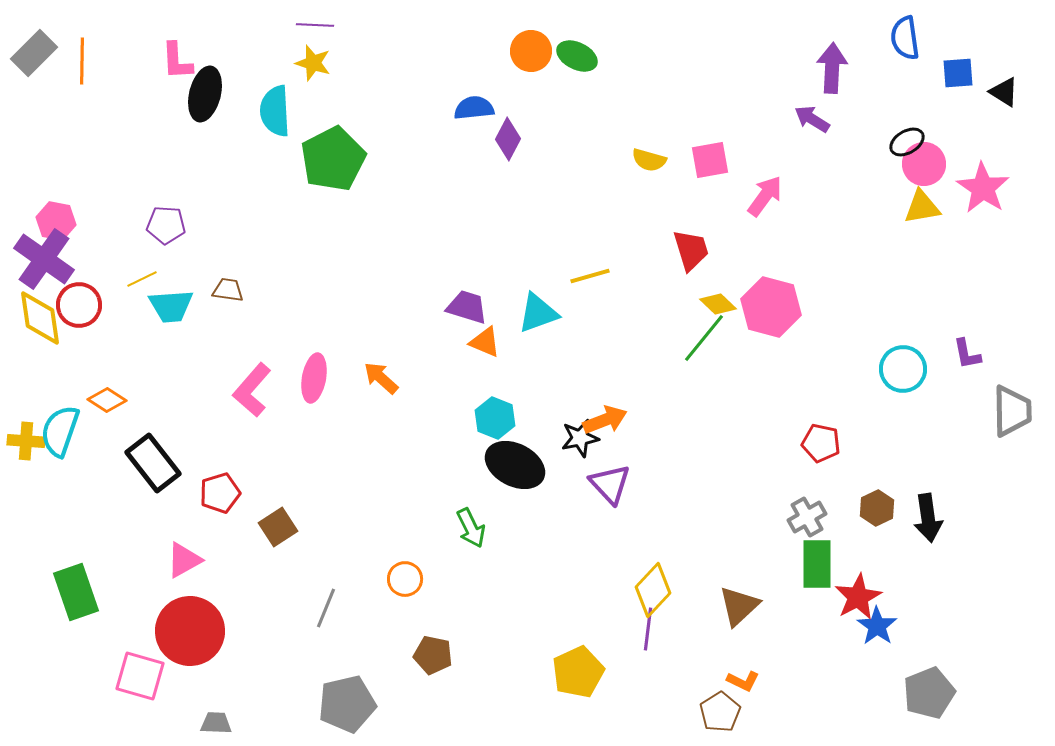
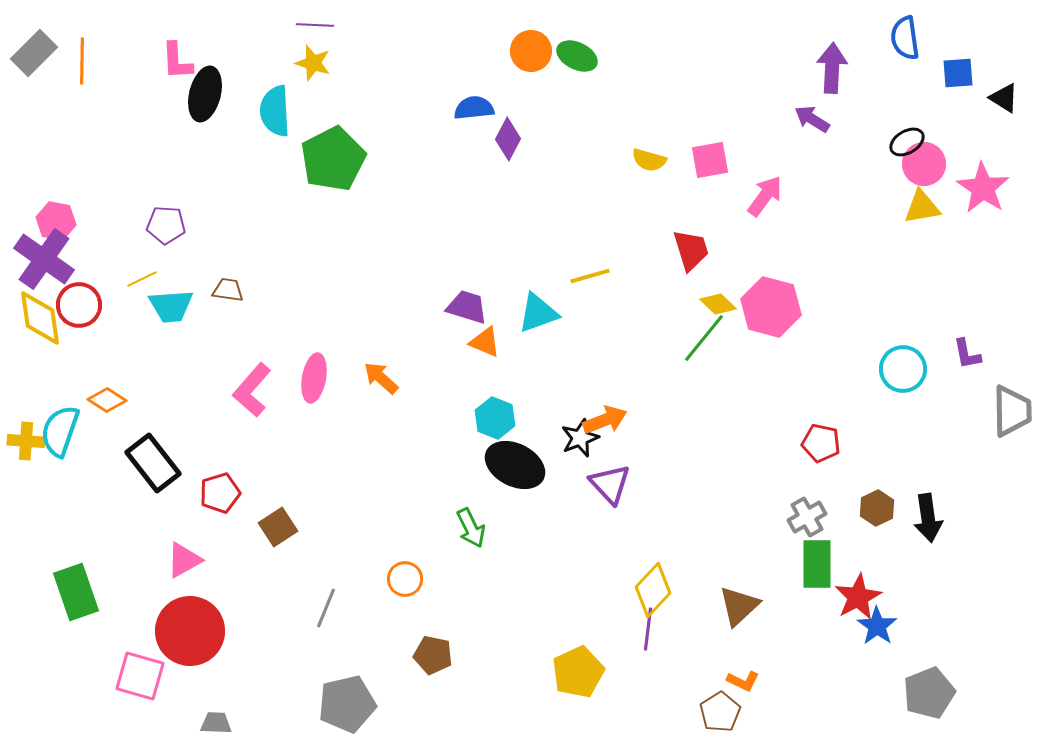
black triangle at (1004, 92): moved 6 px down
black star at (580, 438): rotated 9 degrees counterclockwise
